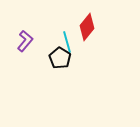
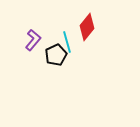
purple L-shape: moved 8 px right, 1 px up
black pentagon: moved 4 px left, 3 px up; rotated 15 degrees clockwise
